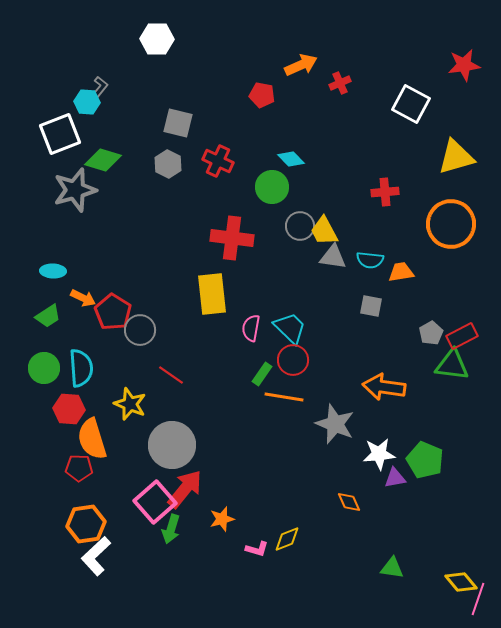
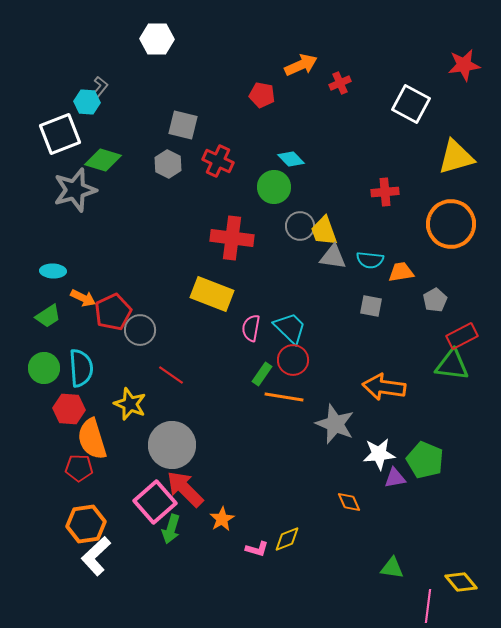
gray square at (178, 123): moved 5 px right, 2 px down
green circle at (272, 187): moved 2 px right
yellow trapezoid at (324, 231): rotated 8 degrees clockwise
yellow rectangle at (212, 294): rotated 63 degrees counterclockwise
red pentagon at (113, 312): rotated 15 degrees clockwise
gray pentagon at (431, 333): moved 4 px right, 33 px up
red arrow at (185, 489): rotated 84 degrees counterclockwise
orange star at (222, 519): rotated 15 degrees counterclockwise
pink line at (478, 599): moved 50 px left, 7 px down; rotated 12 degrees counterclockwise
